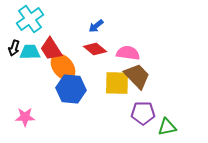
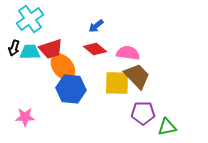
red trapezoid: rotated 75 degrees counterclockwise
